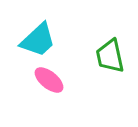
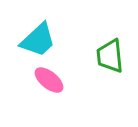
green trapezoid: rotated 6 degrees clockwise
